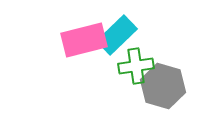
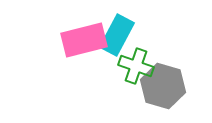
cyan rectangle: rotated 18 degrees counterclockwise
green cross: rotated 28 degrees clockwise
